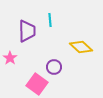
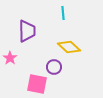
cyan line: moved 13 px right, 7 px up
yellow diamond: moved 12 px left
pink square: rotated 25 degrees counterclockwise
